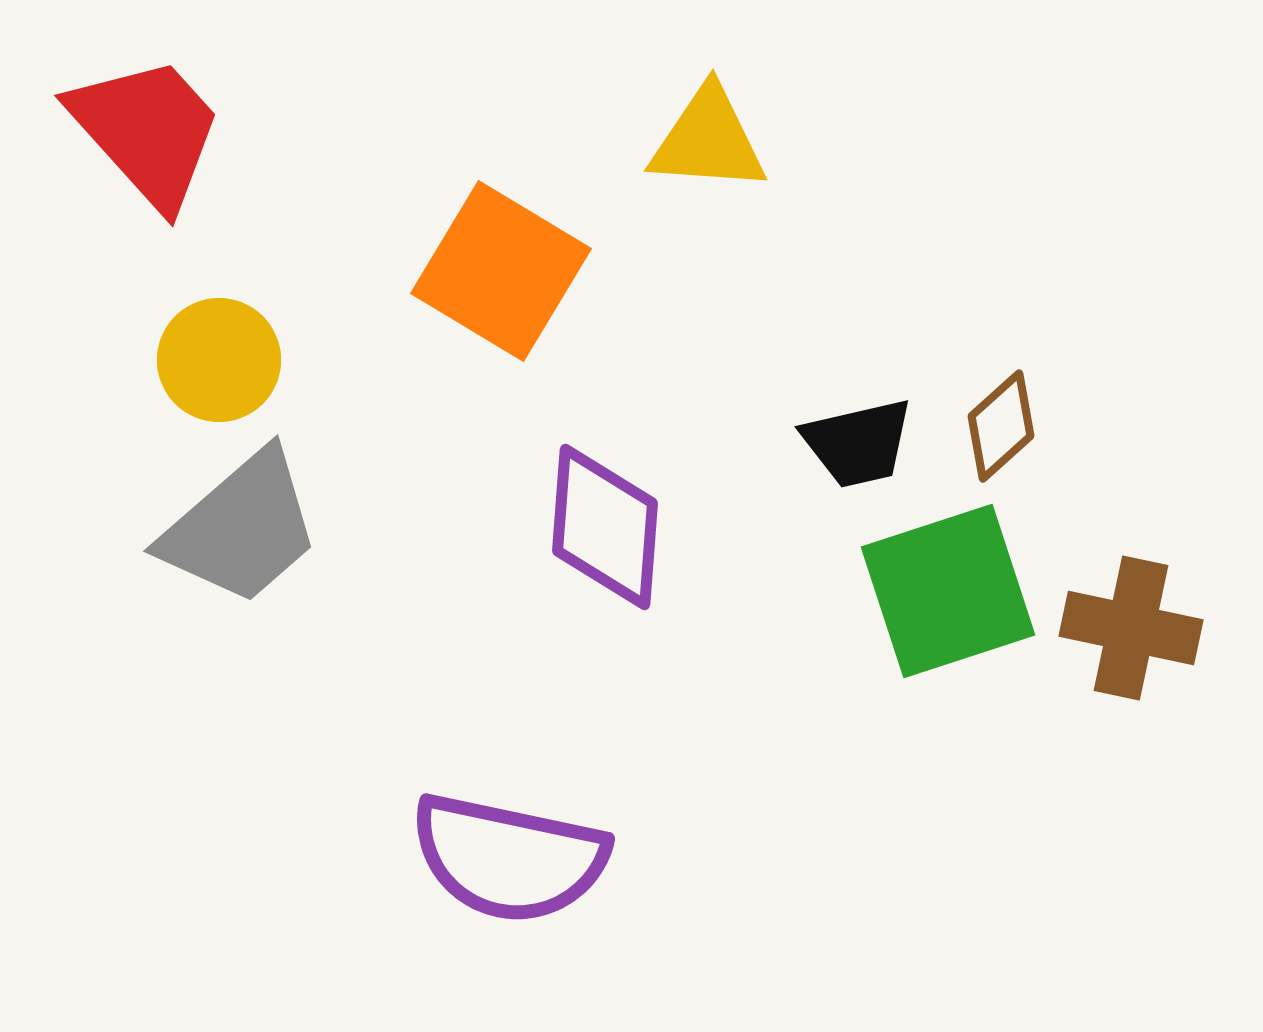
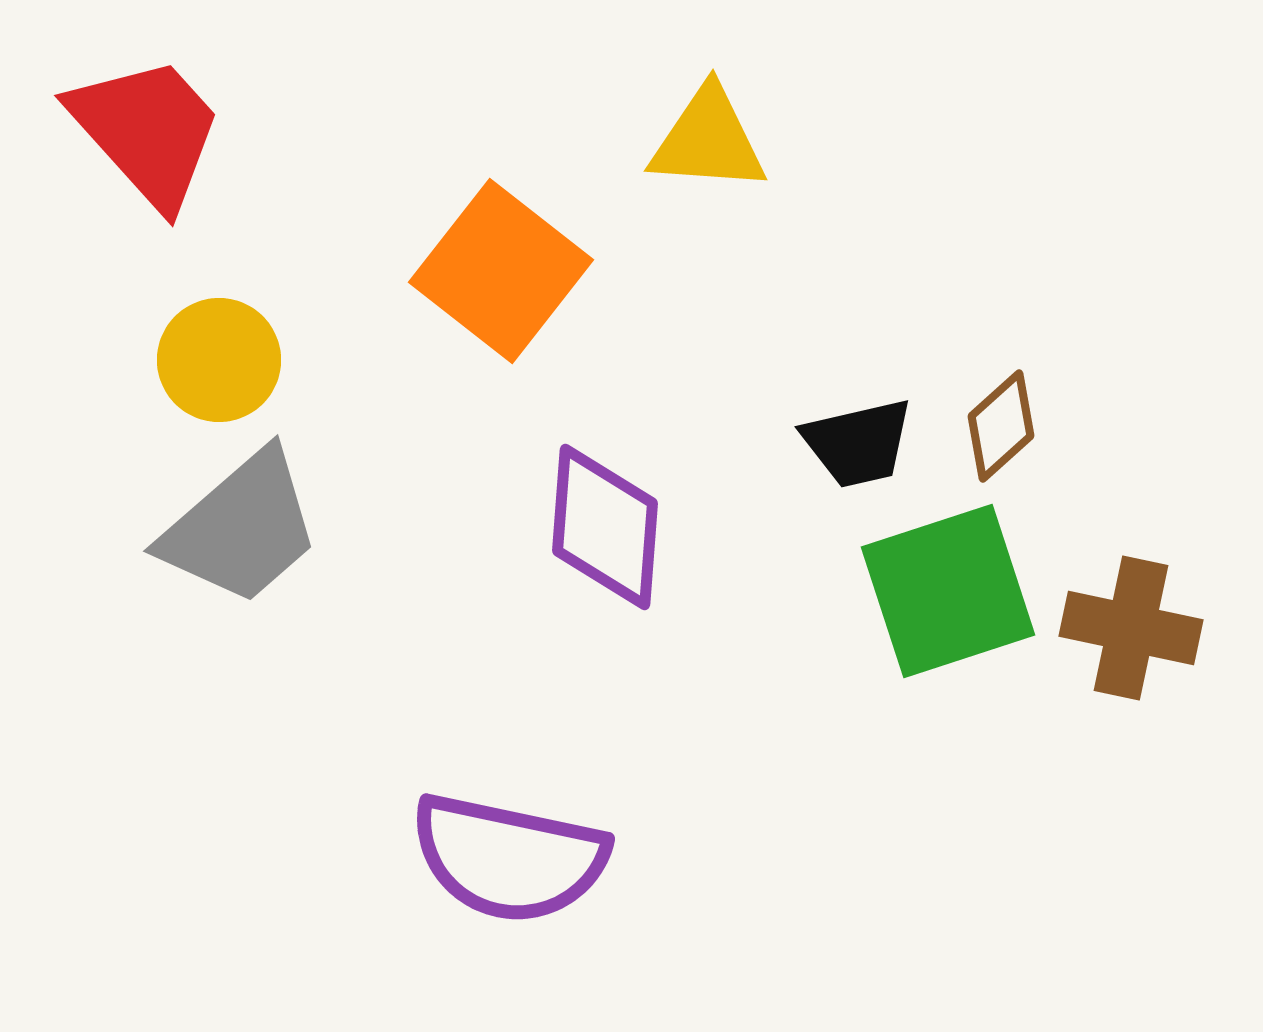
orange square: rotated 7 degrees clockwise
